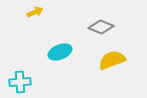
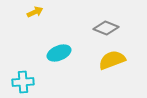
gray diamond: moved 5 px right, 1 px down
cyan ellipse: moved 1 px left, 1 px down
cyan cross: moved 3 px right
